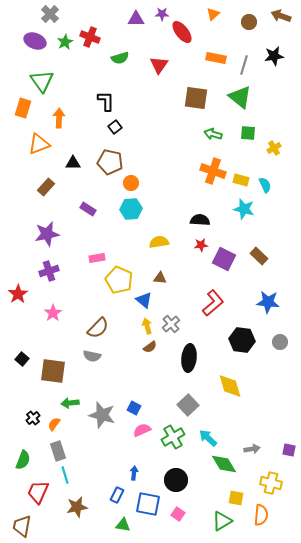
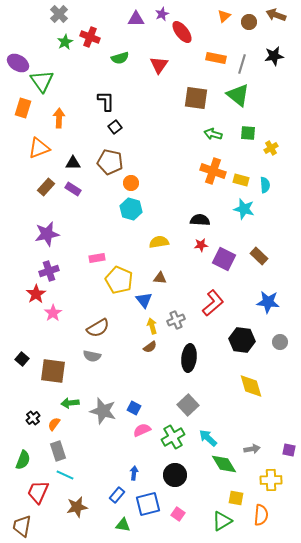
gray cross at (50, 14): moved 9 px right
purple star at (162, 14): rotated 24 degrees counterclockwise
orange triangle at (213, 14): moved 11 px right, 2 px down
brown arrow at (281, 16): moved 5 px left, 1 px up
purple ellipse at (35, 41): moved 17 px left, 22 px down; rotated 10 degrees clockwise
gray line at (244, 65): moved 2 px left, 1 px up
green triangle at (240, 97): moved 2 px left, 2 px up
orange triangle at (39, 144): moved 4 px down
yellow cross at (274, 148): moved 3 px left
cyan semicircle at (265, 185): rotated 21 degrees clockwise
purple rectangle at (88, 209): moved 15 px left, 20 px up
cyan hexagon at (131, 209): rotated 20 degrees clockwise
red star at (18, 294): moved 18 px right
blue triangle at (144, 300): rotated 12 degrees clockwise
gray cross at (171, 324): moved 5 px right, 4 px up; rotated 18 degrees clockwise
yellow arrow at (147, 326): moved 5 px right
brown semicircle at (98, 328): rotated 15 degrees clockwise
yellow diamond at (230, 386): moved 21 px right
gray star at (102, 415): moved 1 px right, 4 px up
cyan line at (65, 475): rotated 48 degrees counterclockwise
black circle at (176, 480): moved 1 px left, 5 px up
yellow cross at (271, 483): moved 3 px up; rotated 15 degrees counterclockwise
blue rectangle at (117, 495): rotated 14 degrees clockwise
blue square at (148, 504): rotated 25 degrees counterclockwise
